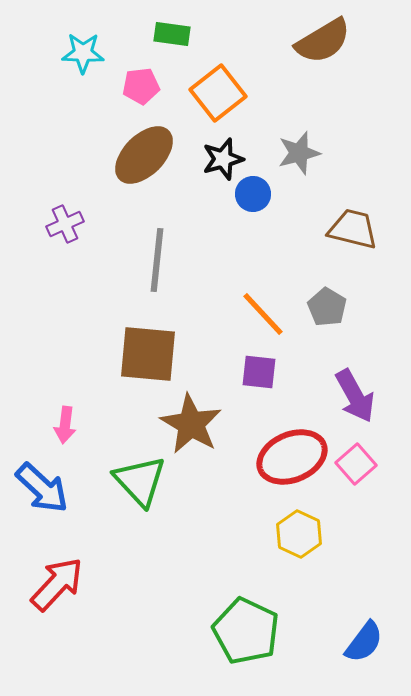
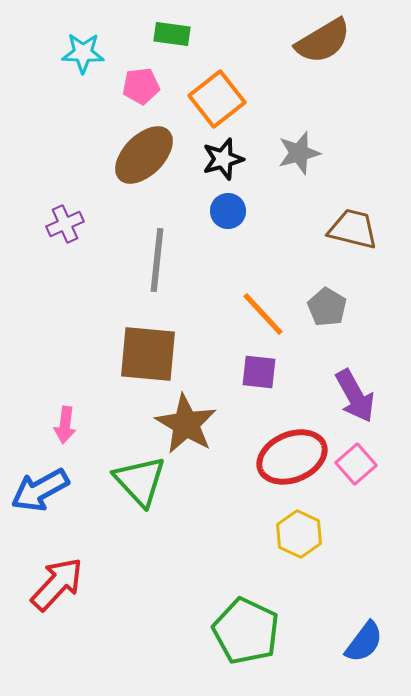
orange square: moved 1 px left, 6 px down
blue circle: moved 25 px left, 17 px down
brown star: moved 5 px left
blue arrow: moved 2 px left, 2 px down; rotated 108 degrees clockwise
